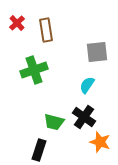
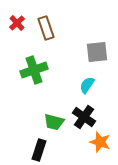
brown rectangle: moved 2 px up; rotated 10 degrees counterclockwise
